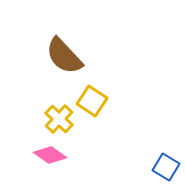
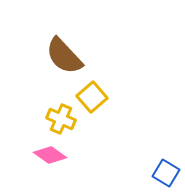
yellow square: moved 4 px up; rotated 16 degrees clockwise
yellow cross: moved 2 px right; rotated 20 degrees counterclockwise
blue square: moved 6 px down
